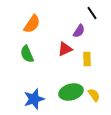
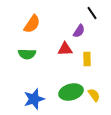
red triangle: rotated 21 degrees clockwise
green semicircle: rotated 66 degrees counterclockwise
